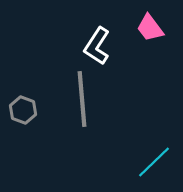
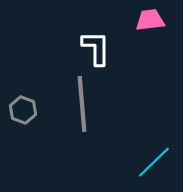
pink trapezoid: moved 8 px up; rotated 120 degrees clockwise
white L-shape: moved 1 px left, 2 px down; rotated 147 degrees clockwise
gray line: moved 5 px down
